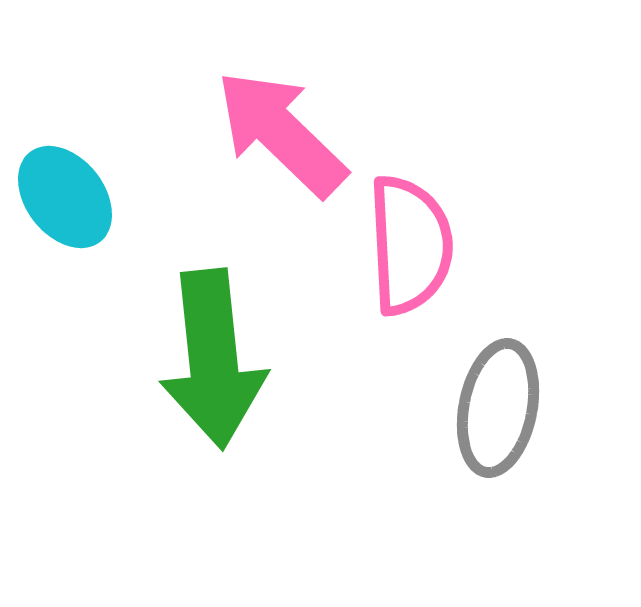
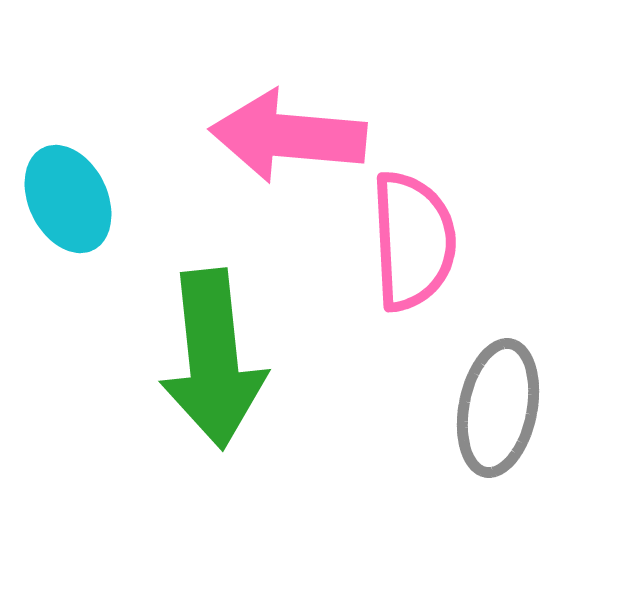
pink arrow: moved 7 px right, 3 px down; rotated 39 degrees counterclockwise
cyan ellipse: moved 3 px right, 2 px down; rotated 12 degrees clockwise
pink semicircle: moved 3 px right, 4 px up
